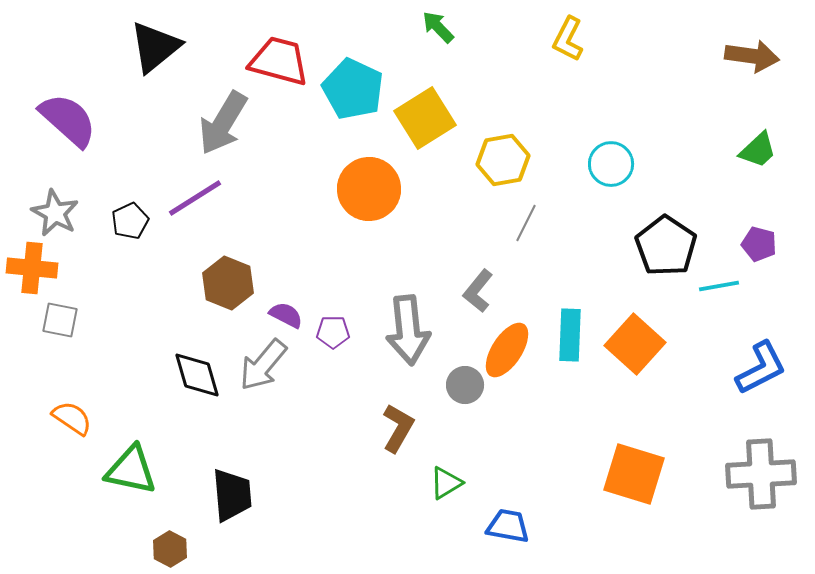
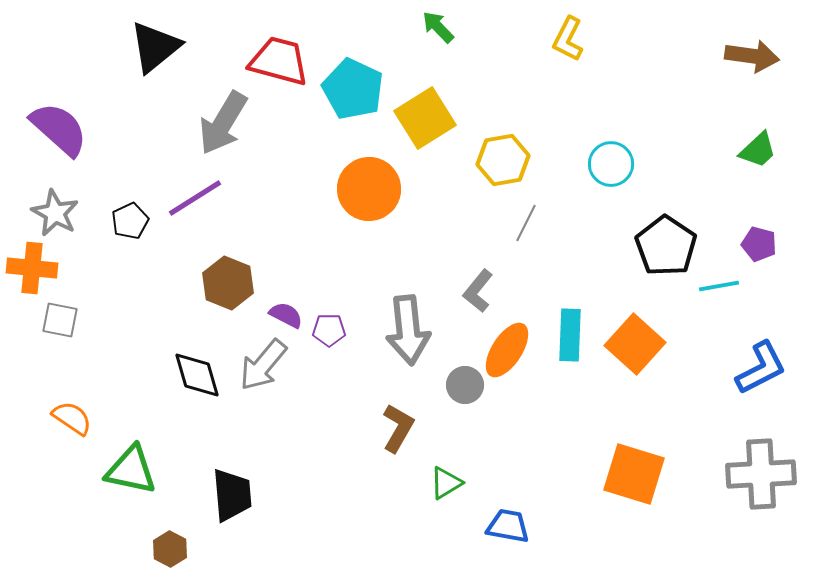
purple semicircle at (68, 120): moved 9 px left, 9 px down
purple pentagon at (333, 332): moved 4 px left, 2 px up
